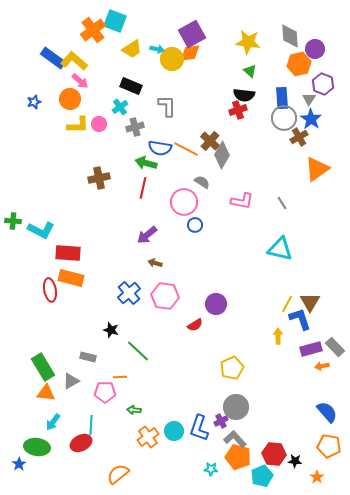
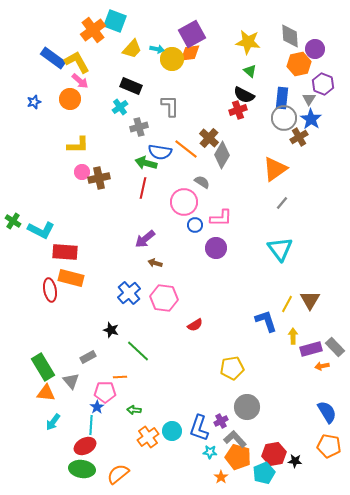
yellow trapezoid at (132, 49): rotated 15 degrees counterclockwise
yellow L-shape at (74, 61): moved 3 px right, 1 px down; rotated 20 degrees clockwise
black semicircle at (244, 95): rotated 20 degrees clockwise
blue rectangle at (282, 98): rotated 10 degrees clockwise
gray L-shape at (167, 106): moved 3 px right
pink circle at (99, 124): moved 17 px left, 48 px down
yellow L-shape at (78, 125): moved 20 px down
gray cross at (135, 127): moved 4 px right
brown cross at (210, 141): moved 1 px left, 3 px up
blue semicircle at (160, 148): moved 4 px down
orange line at (186, 149): rotated 10 degrees clockwise
orange triangle at (317, 169): moved 42 px left
pink L-shape at (242, 201): moved 21 px left, 17 px down; rotated 10 degrees counterclockwise
gray line at (282, 203): rotated 72 degrees clockwise
green cross at (13, 221): rotated 28 degrees clockwise
purple arrow at (147, 235): moved 2 px left, 4 px down
cyan triangle at (280, 249): rotated 40 degrees clockwise
red rectangle at (68, 253): moved 3 px left, 1 px up
pink hexagon at (165, 296): moved 1 px left, 2 px down
brown triangle at (310, 302): moved 2 px up
purple circle at (216, 304): moved 56 px up
blue L-shape at (300, 319): moved 34 px left, 2 px down
yellow arrow at (278, 336): moved 15 px right
gray rectangle at (88, 357): rotated 42 degrees counterclockwise
yellow pentagon at (232, 368): rotated 15 degrees clockwise
gray triangle at (71, 381): rotated 42 degrees counterclockwise
gray circle at (236, 407): moved 11 px right
blue semicircle at (327, 412): rotated 10 degrees clockwise
cyan circle at (174, 431): moved 2 px left
red ellipse at (81, 443): moved 4 px right, 3 px down
green ellipse at (37, 447): moved 45 px right, 22 px down
red hexagon at (274, 454): rotated 15 degrees counterclockwise
blue star at (19, 464): moved 78 px right, 57 px up
cyan star at (211, 469): moved 1 px left, 17 px up
cyan pentagon at (262, 476): moved 2 px right, 3 px up
orange star at (317, 477): moved 96 px left
